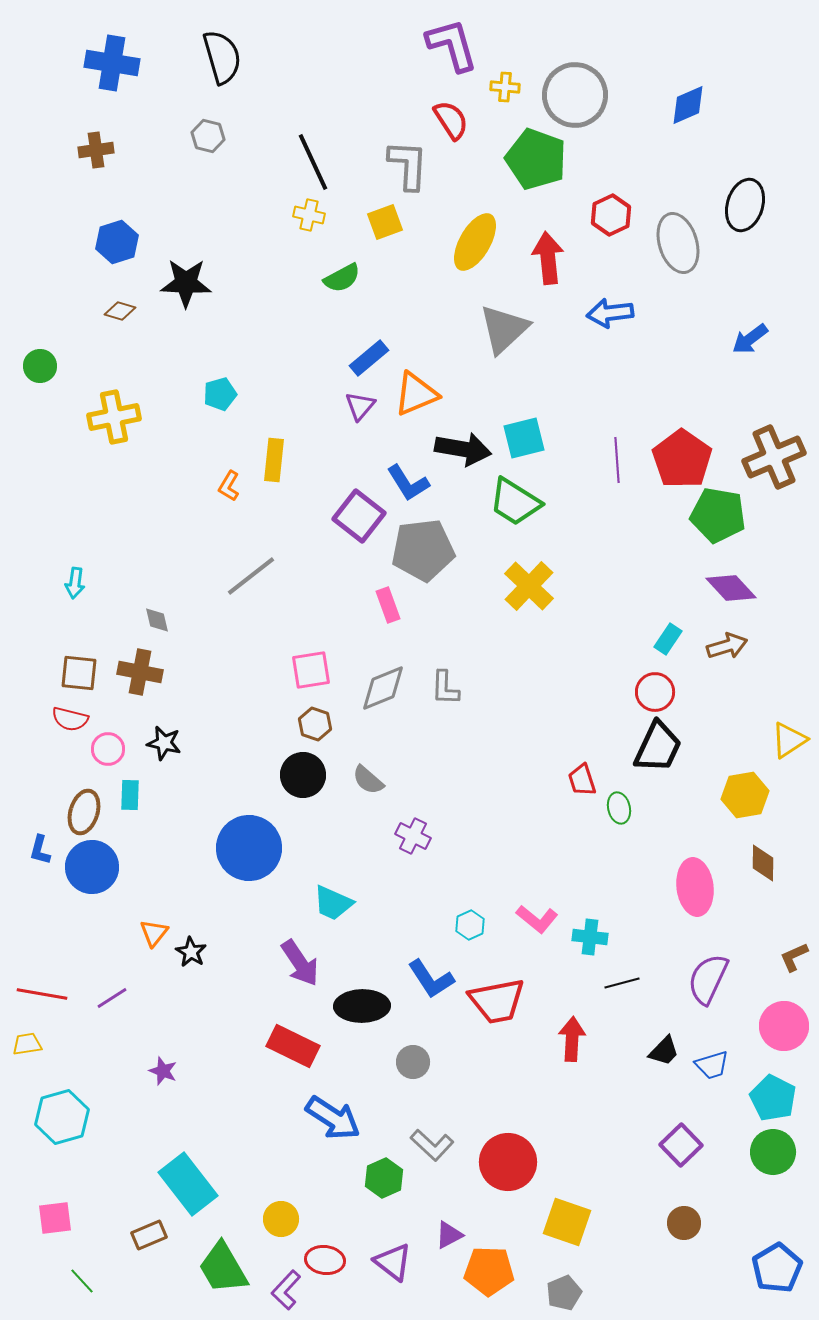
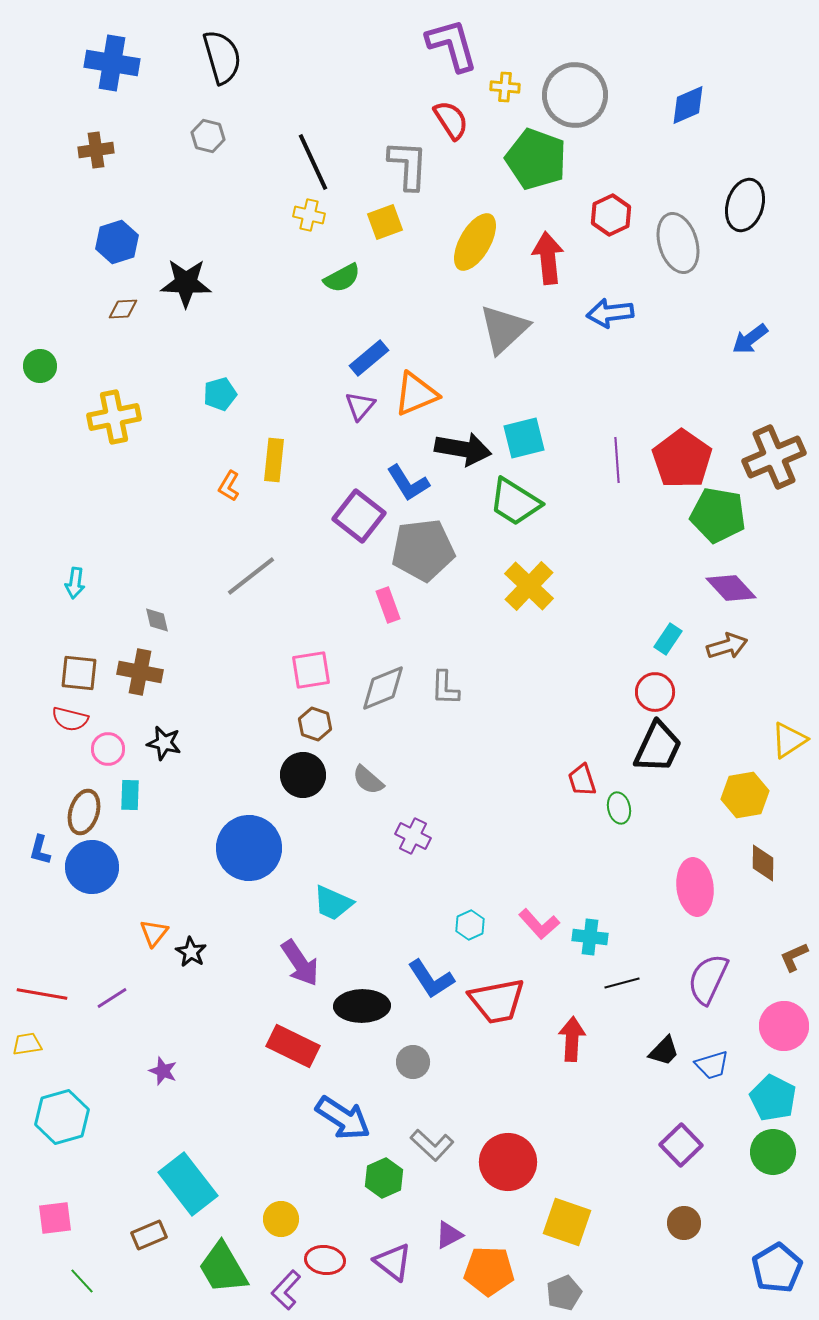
brown diamond at (120, 311): moved 3 px right, 2 px up; rotated 20 degrees counterclockwise
pink L-shape at (537, 919): moved 2 px right, 5 px down; rotated 9 degrees clockwise
blue arrow at (333, 1118): moved 10 px right
